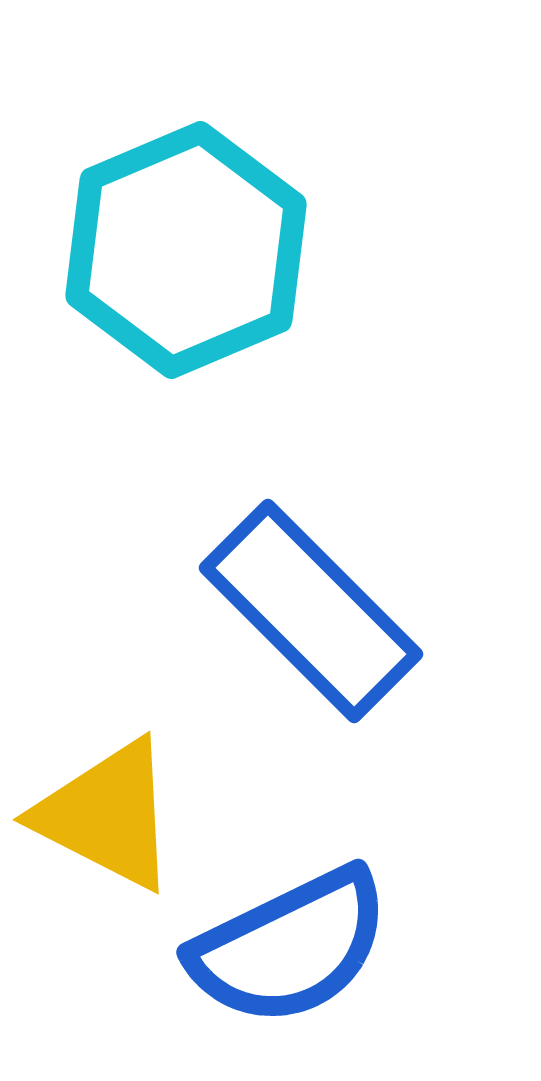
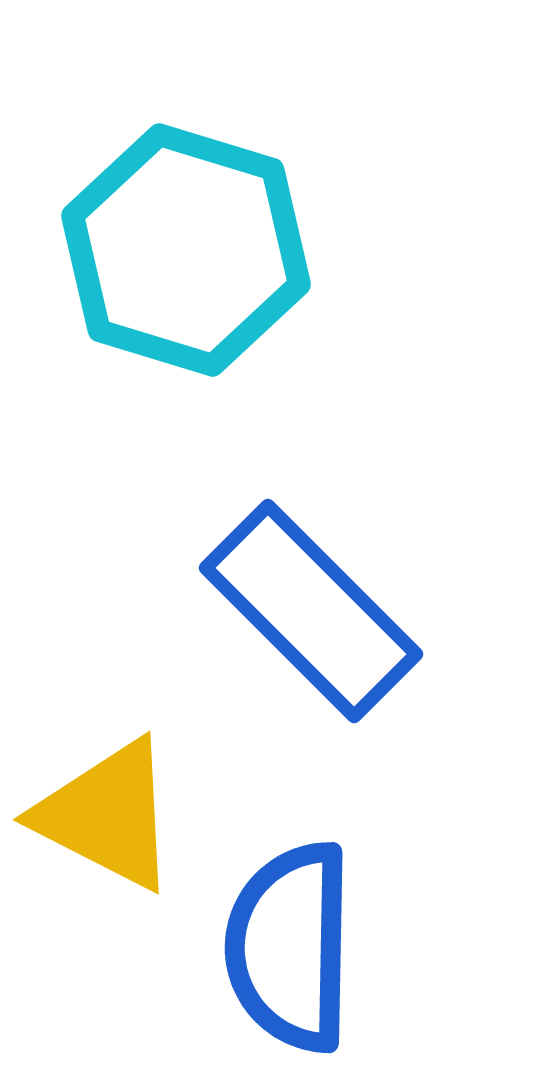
cyan hexagon: rotated 20 degrees counterclockwise
blue semicircle: rotated 117 degrees clockwise
